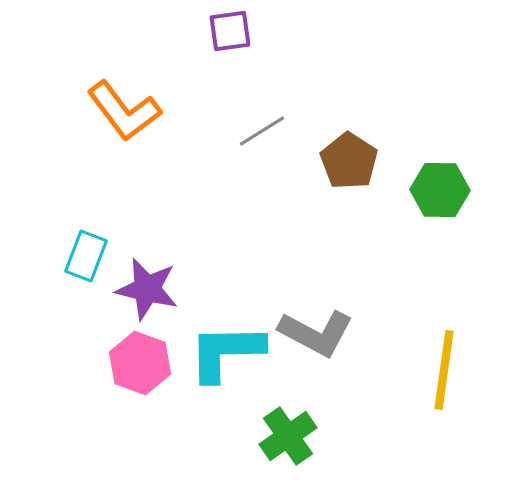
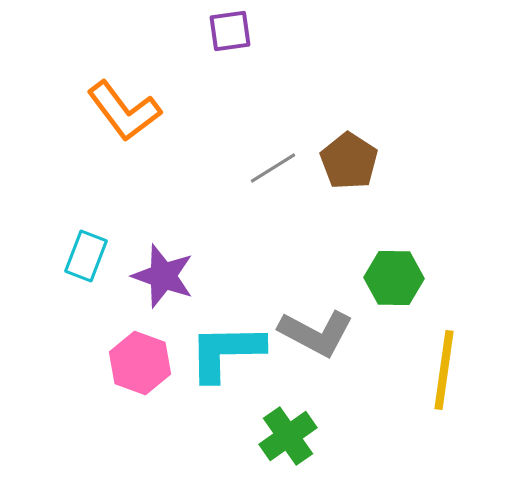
gray line: moved 11 px right, 37 px down
green hexagon: moved 46 px left, 88 px down
purple star: moved 16 px right, 13 px up; rotated 6 degrees clockwise
